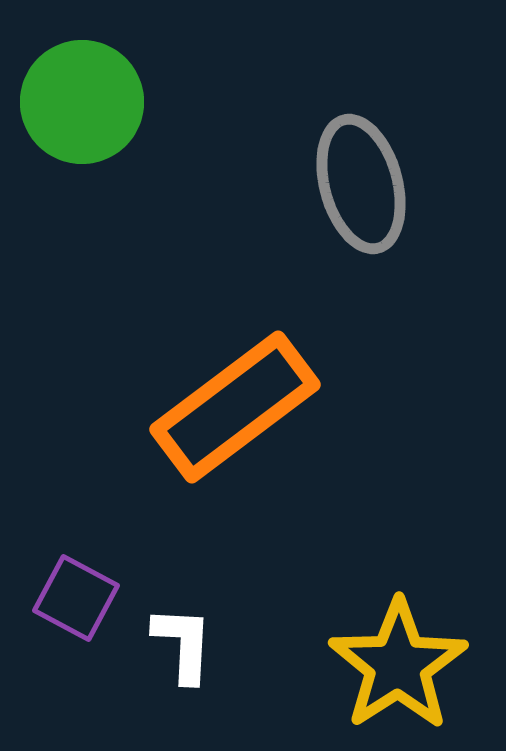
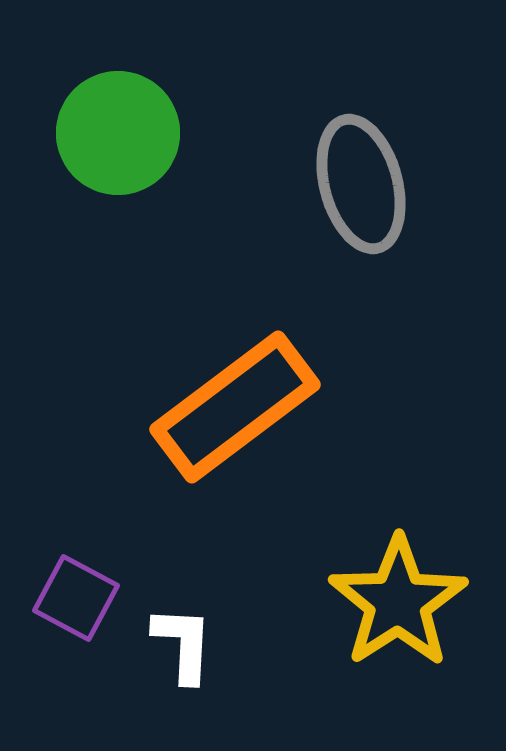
green circle: moved 36 px right, 31 px down
yellow star: moved 63 px up
